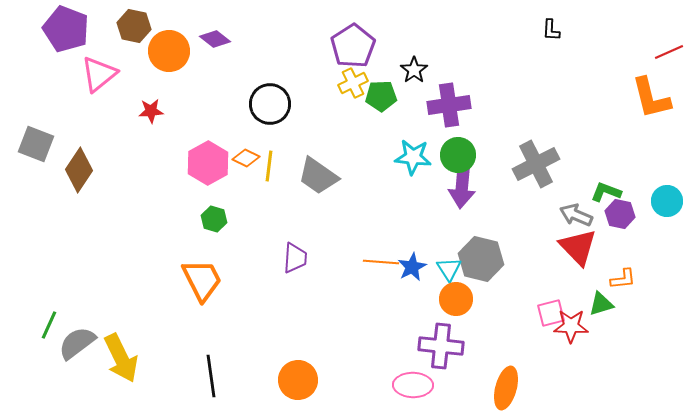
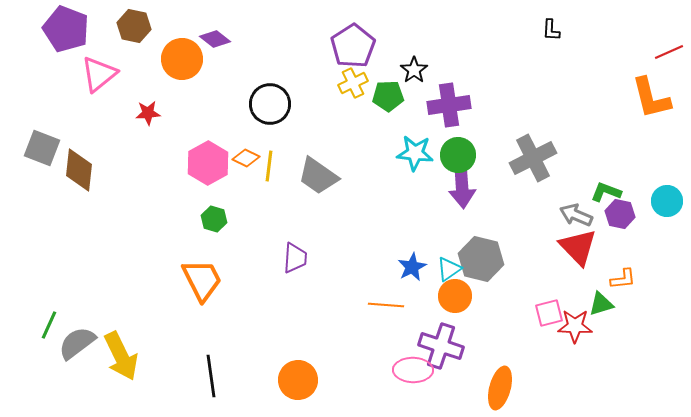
orange circle at (169, 51): moved 13 px right, 8 px down
green pentagon at (381, 96): moved 7 px right
red star at (151, 111): moved 3 px left, 2 px down
gray square at (36, 144): moved 6 px right, 4 px down
cyan star at (413, 157): moved 2 px right, 4 px up
gray cross at (536, 164): moved 3 px left, 6 px up
brown diamond at (79, 170): rotated 27 degrees counterclockwise
purple arrow at (462, 186): rotated 9 degrees counterclockwise
orange line at (381, 262): moved 5 px right, 43 px down
cyan triangle at (449, 269): rotated 28 degrees clockwise
orange circle at (456, 299): moved 1 px left, 3 px up
pink square at (551, 313): moved 2 px left
red star at (571, 326): moved 4 px right
purple cross at (441, 346): rotated 12 degrees clockwise
yellow arrow at (121, 358): moved 2 px up
pink ellipse at (413, 385): moved 15 px up
orange ellipse at (506, 388): moved 6 px left
